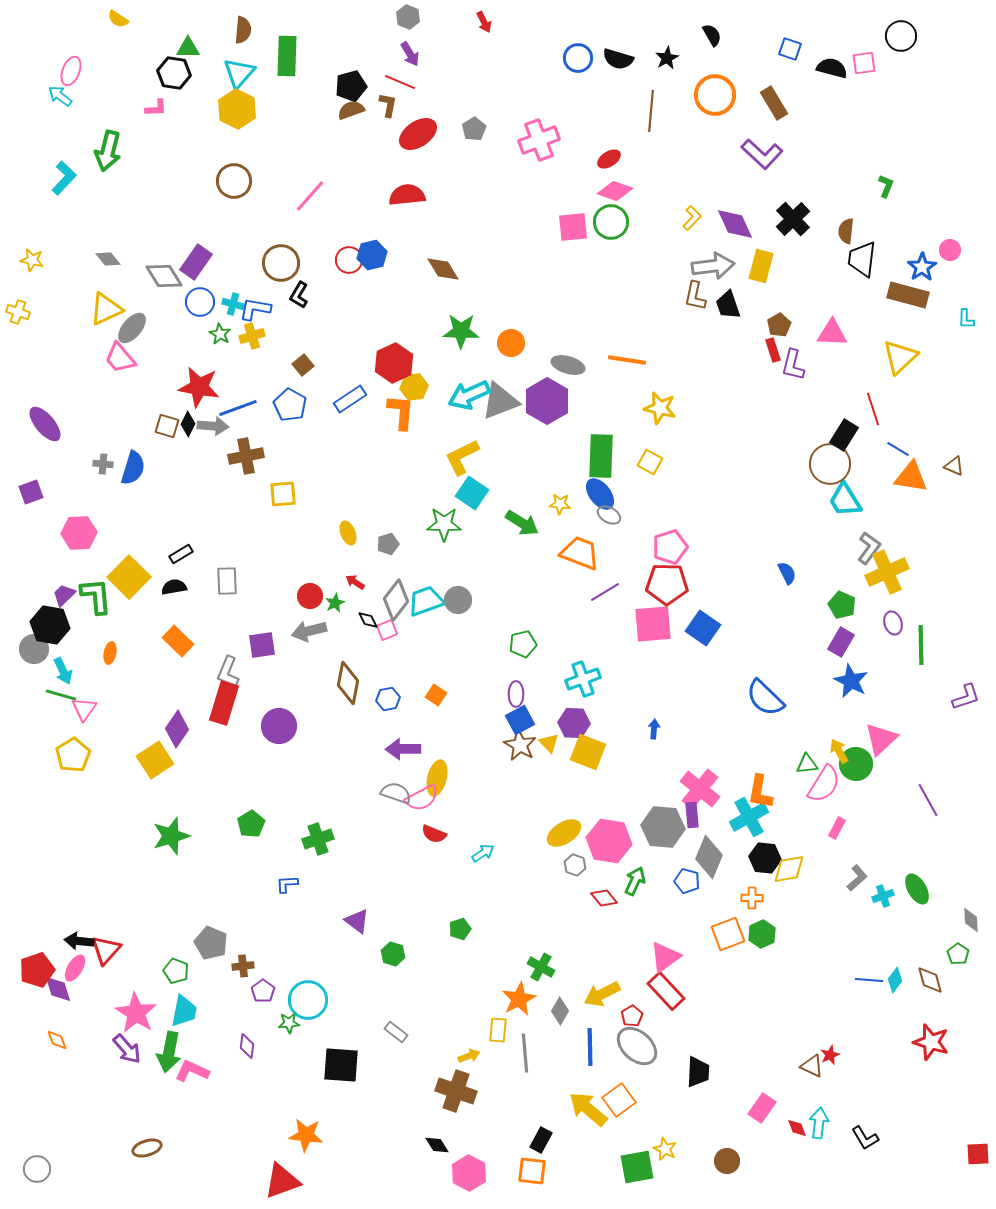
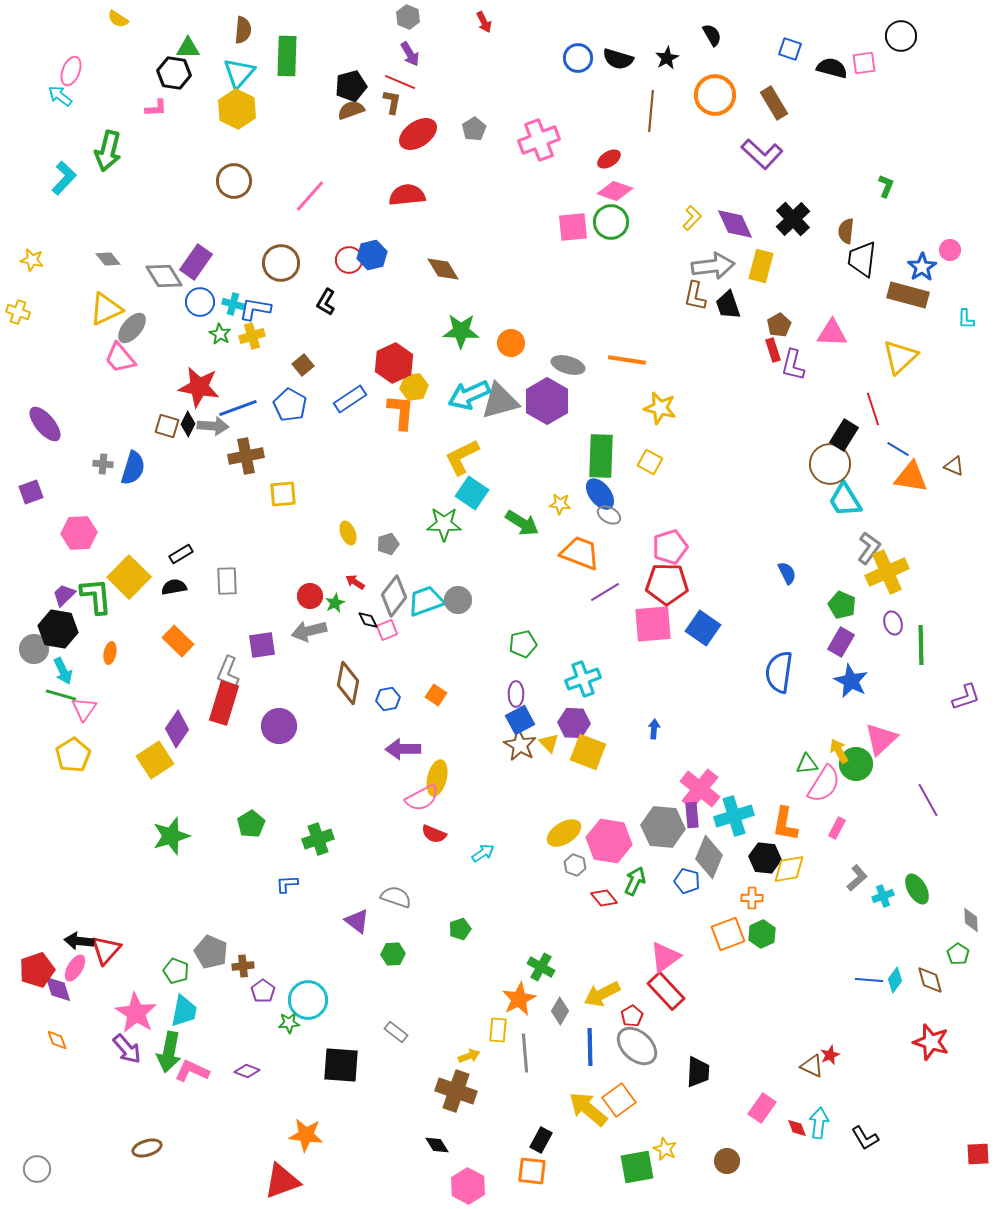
brown L-shape at (388, 105): moved 4 px right, 3 px up
black L-shape at (299, 295): moved 27 px right, 7 px down
gray triangle at (500, 401): rotated 6 degrees clockwise
gray diamond at (396, 600): moved 2 px left, 4 px up
black hexagon at (50, 625): moved 8 px right, 4 px down
blue semicircle at (765, 698): moved 14 px right, 26 px up; rotated 54 degrees clockwise
orange L-shape at (760, 792): moved 25 px right, 32 px down
gray semicircle at (396, 793): moved 104 px down
cyan cross at (749, 817): moved 15 px left, 1 px up; rotated 12 degrees clockwise
gray pentagon at (211, 943): moved 9 px down
green hexagon at (393, 954): rotated 20 degrees counterclockwise
purple diamond at (247, 1046): moved 25 px down; rotated 75 degrees counterclockwise
pink hexagon at (469, 1173): moved 1 px left, 13 px down
